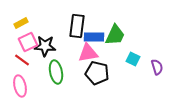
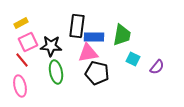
green trapezoid: moved 7 px right; rotated 15 degrees counterclockwise
black star: moved 6 px right
red line: rotated 14 degrees clockwise
purple semicircle: rotated 56 degrees clockwise
